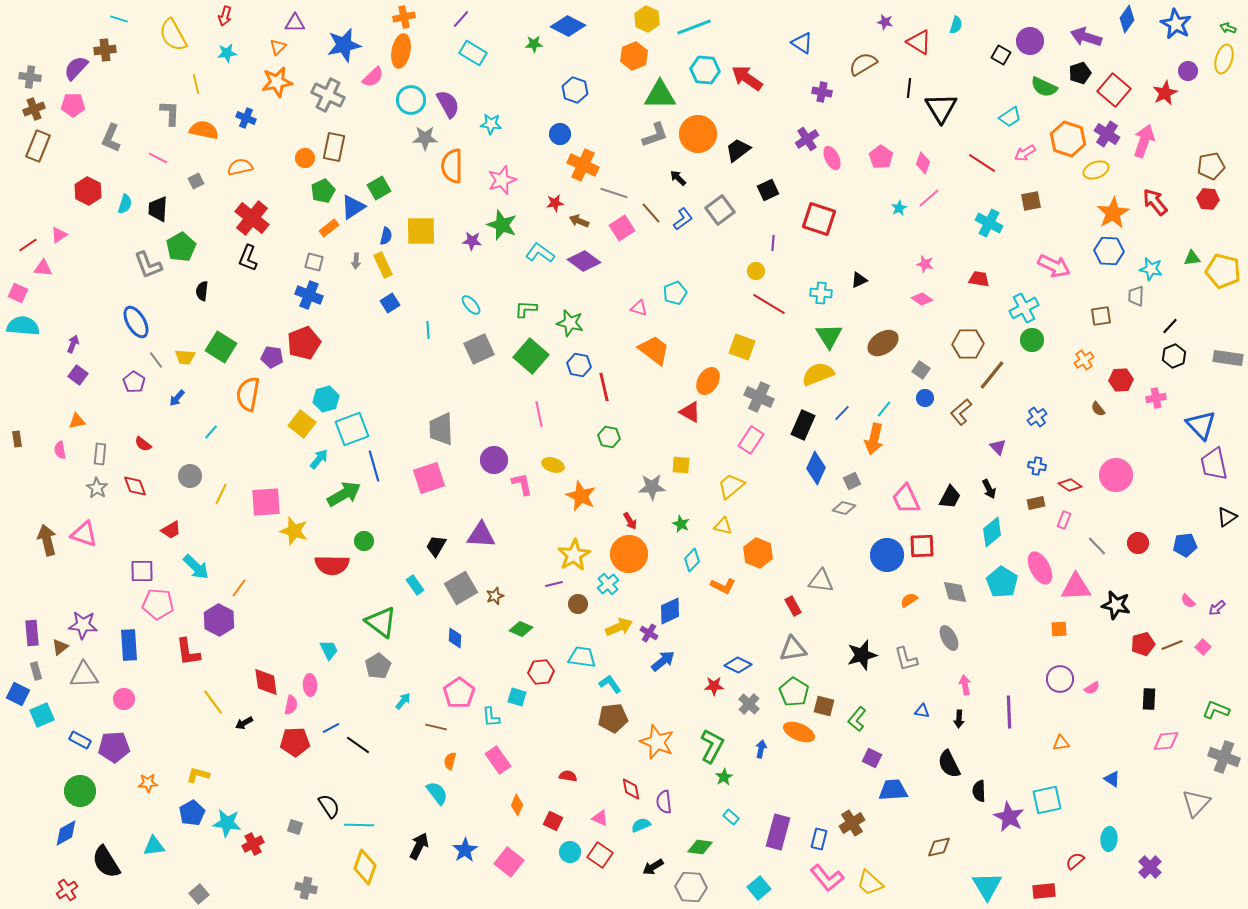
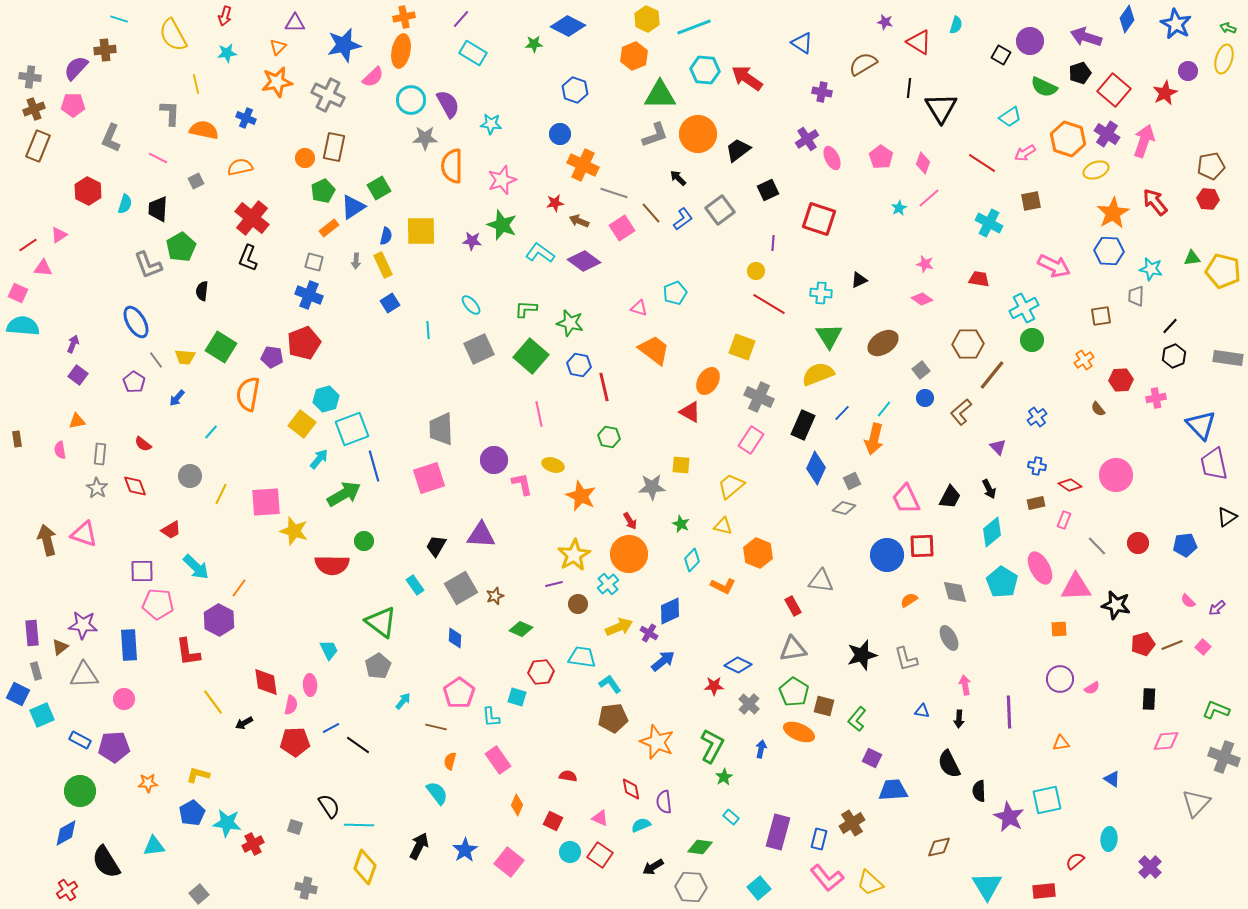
gray square at (921, 370): rotated 18 degrees clockwise
